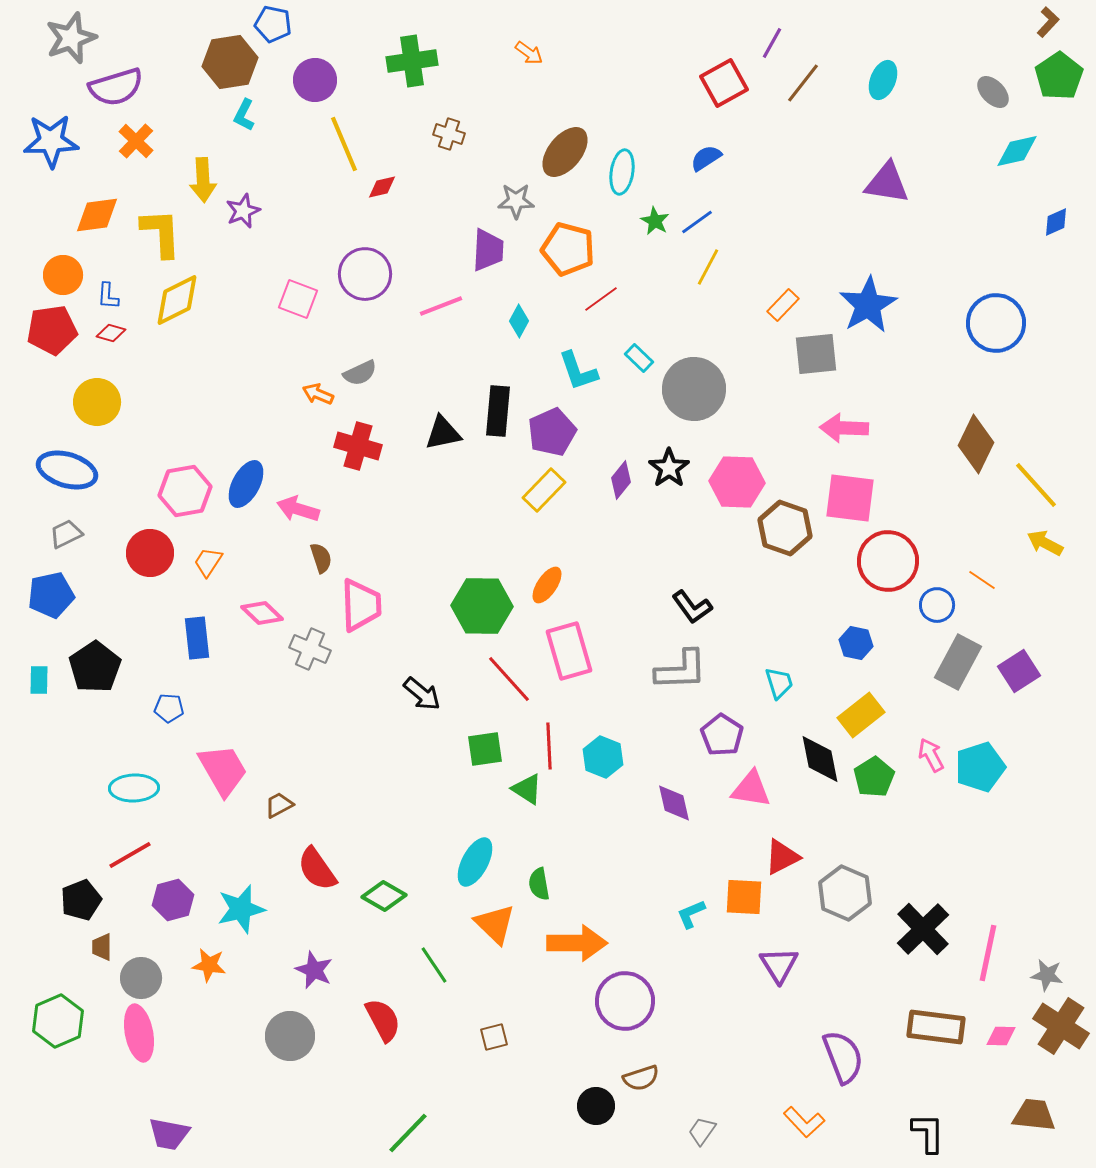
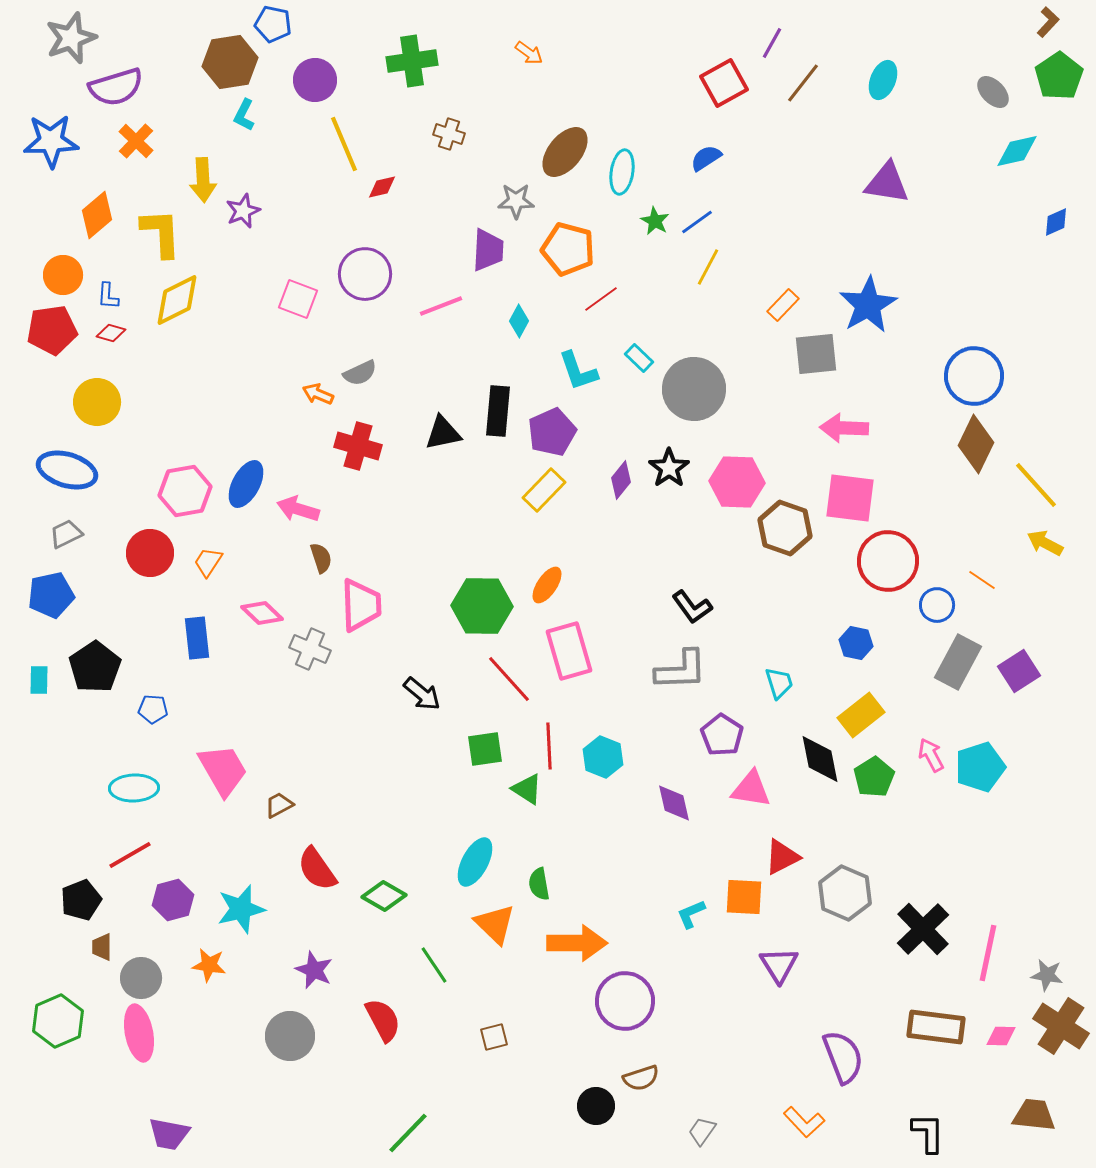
orange diamond at (97, 215): rotated 33 degrees counterclockwise
blue circle at (996, 323): moved 22 px left, 53 px down
blue pentagon at (169, 708): moved 16 px left, 1 px down
